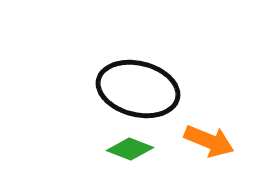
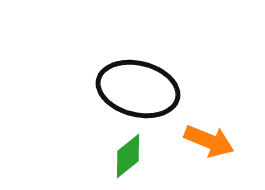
green diamond: moved 2 px left, 7 px down; rotated 60 degrees counterclockwise
